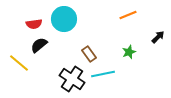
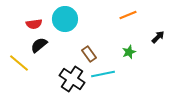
cyan circle: moved 1 px right
